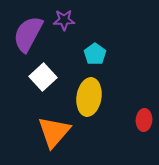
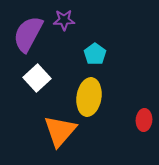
white square: moved 6 px left, 1 px down
orange triangle: moved 6 px right, 1 px up
